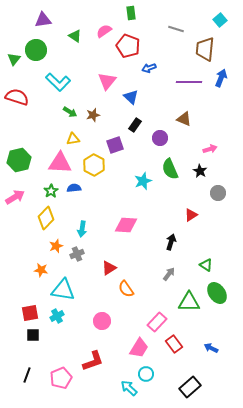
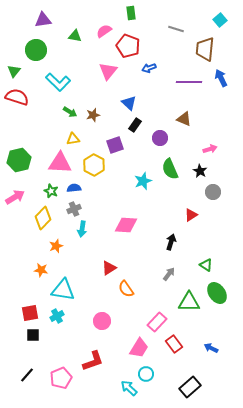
green triangle at (75, 36): rotated 24 degrees counterclockwise
green triangle at (14, 59): moved 12 px down
blue arrow at (221, 78): rotated 48 degrees counterclockwise
pink triangle at (107, 81): moved 1 px right, 10 px up
blue triangle at (131, 97): moved 2 px left, 6 px down
green star at (51, 191): rotated 16 degrees counterclockwise
gray circle at (218, 193): moved 5 px left, 1 px up
yellow diamond at (46, 218): moved 3 px left
gray cross at (77, 254): moved 3 px left, 45 px up
black line at (27, 375): rotated 21 degrees clockwise
